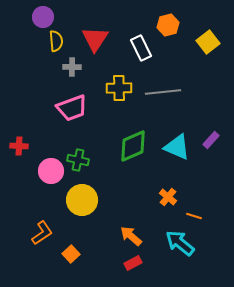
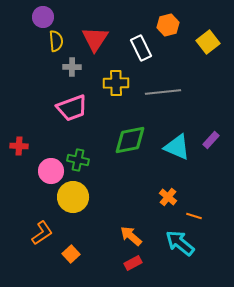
yellow cross: moved 3 px left, 5 px up
green diamond: moved 3 px left, 6 px up; rotated 12 degrees clockwise
yellow circle: moved 9 px left, 3 px up
